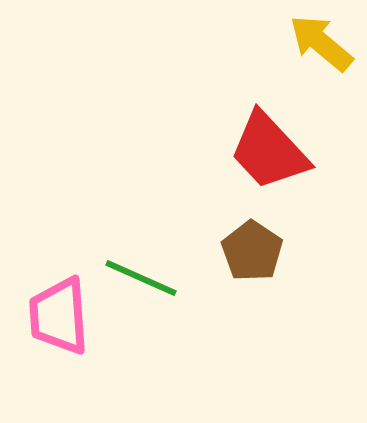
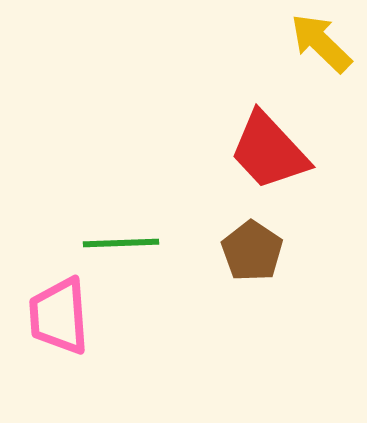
yellow arrow: rotated 4 degrees clockwise
green line: moved 20 px left, 35 px up; rotated 26 degrees counterclockwise
